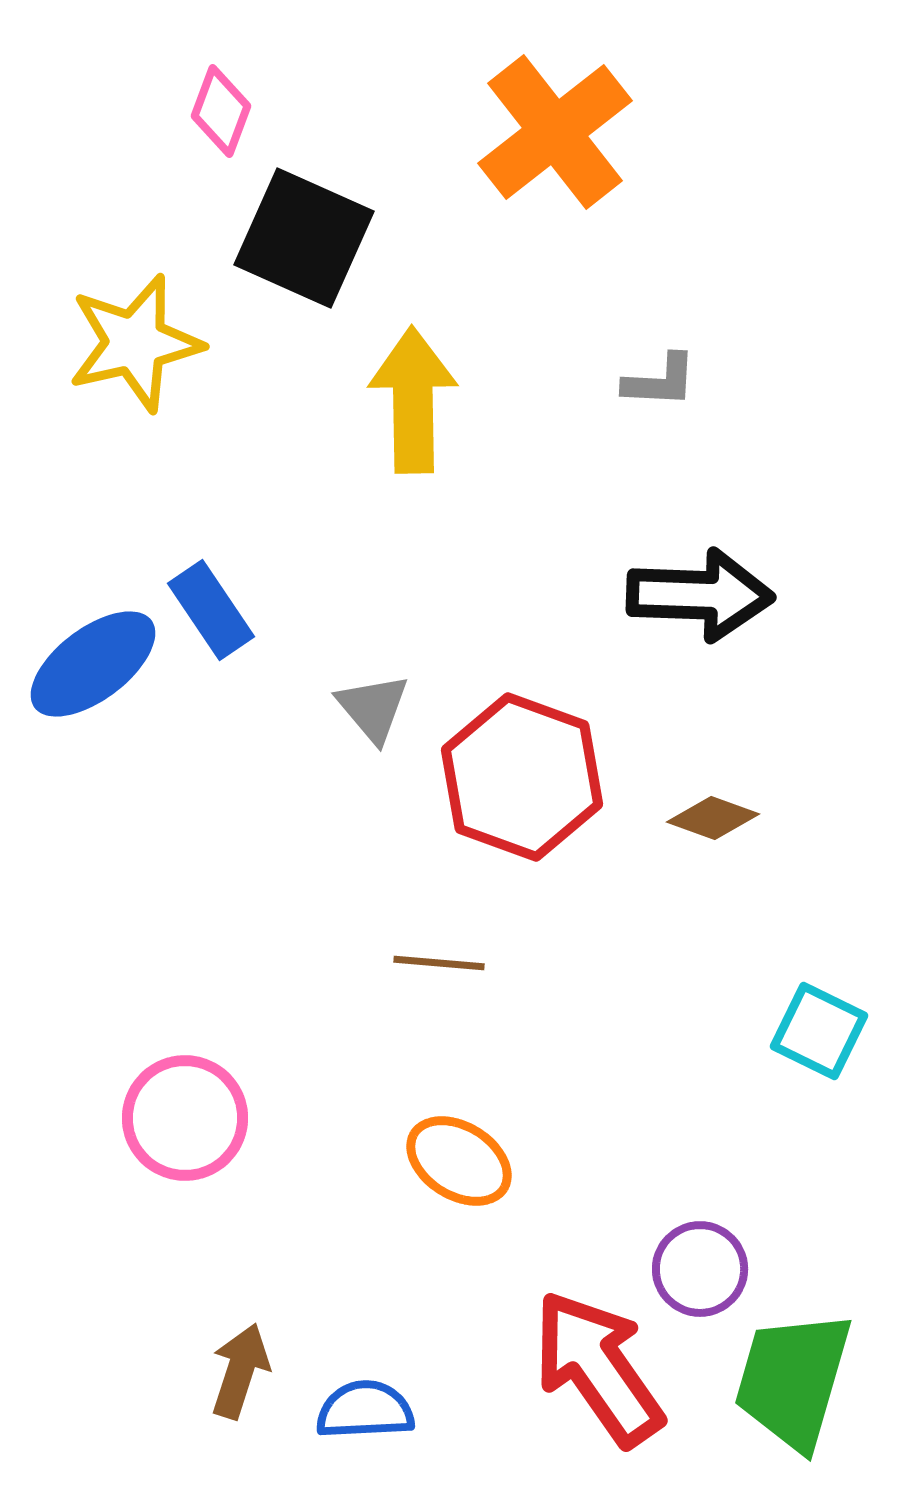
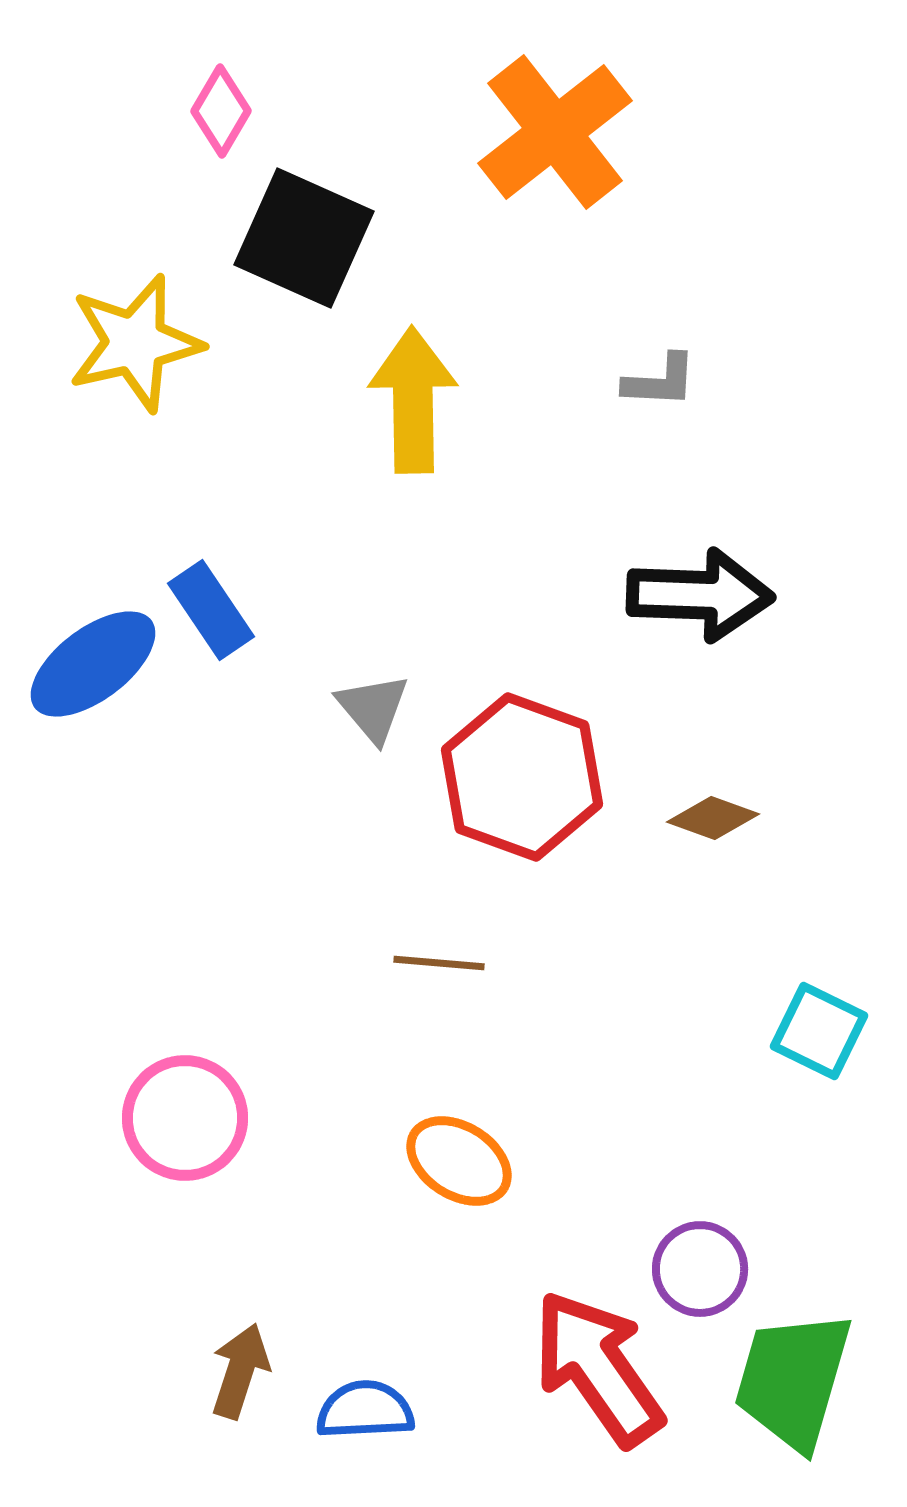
pink diamond: rotated 10 degrees clockwise
